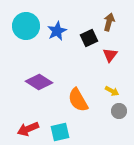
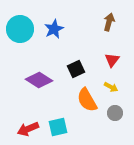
cyan circle: moved 6 px left, 3 px down
blue star: moved 3 px left, 2 px up
black square: moved 13 px left, 31 px down
red triangle: moved 2 px right, 5 px down
purple diamond: moved 2 px up
yellow arrow: moved 1 px left, 4 px up
orange semicircle: moved 9 px right
gray circle: moved 4 px left, 2 px down
cyan square: moved 2 px left, 5 px up
